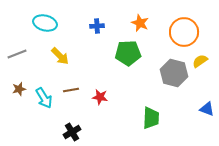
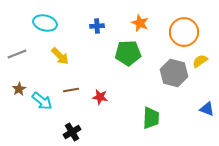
brown star: rotated 16 degrees counterclockwise
cyan arrow: moved 2 px left, 3 px down; rotated 20 degrees counterclockwise
